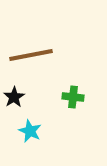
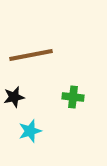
black star: rotated 20 degrees clockwise
cyan star: rotated 30 degrees clockwise
